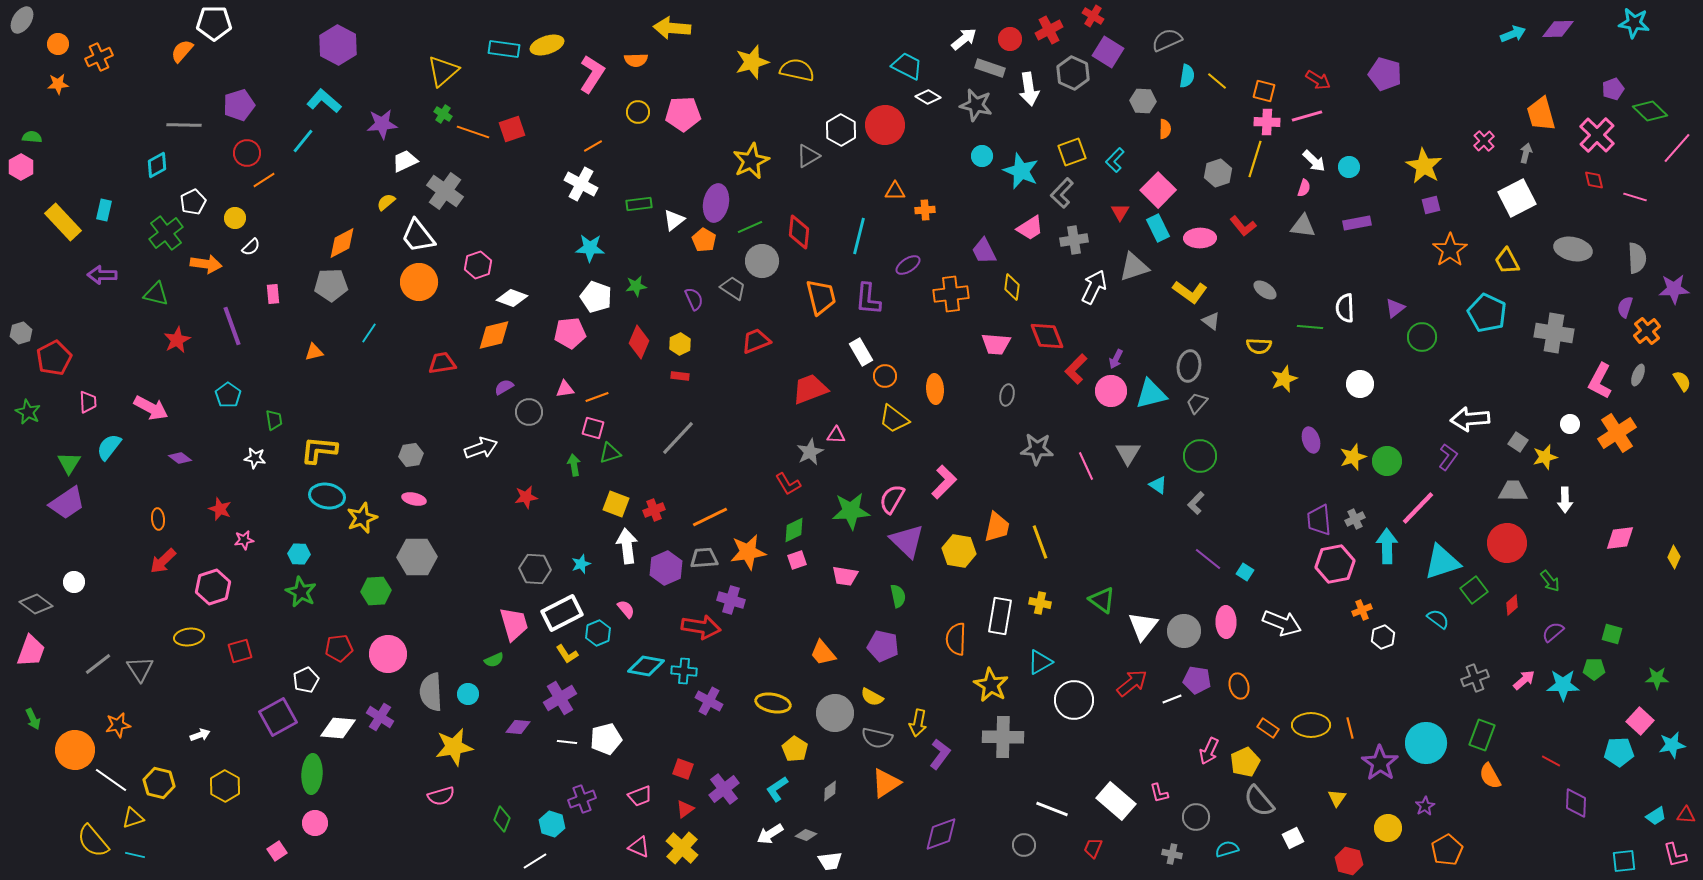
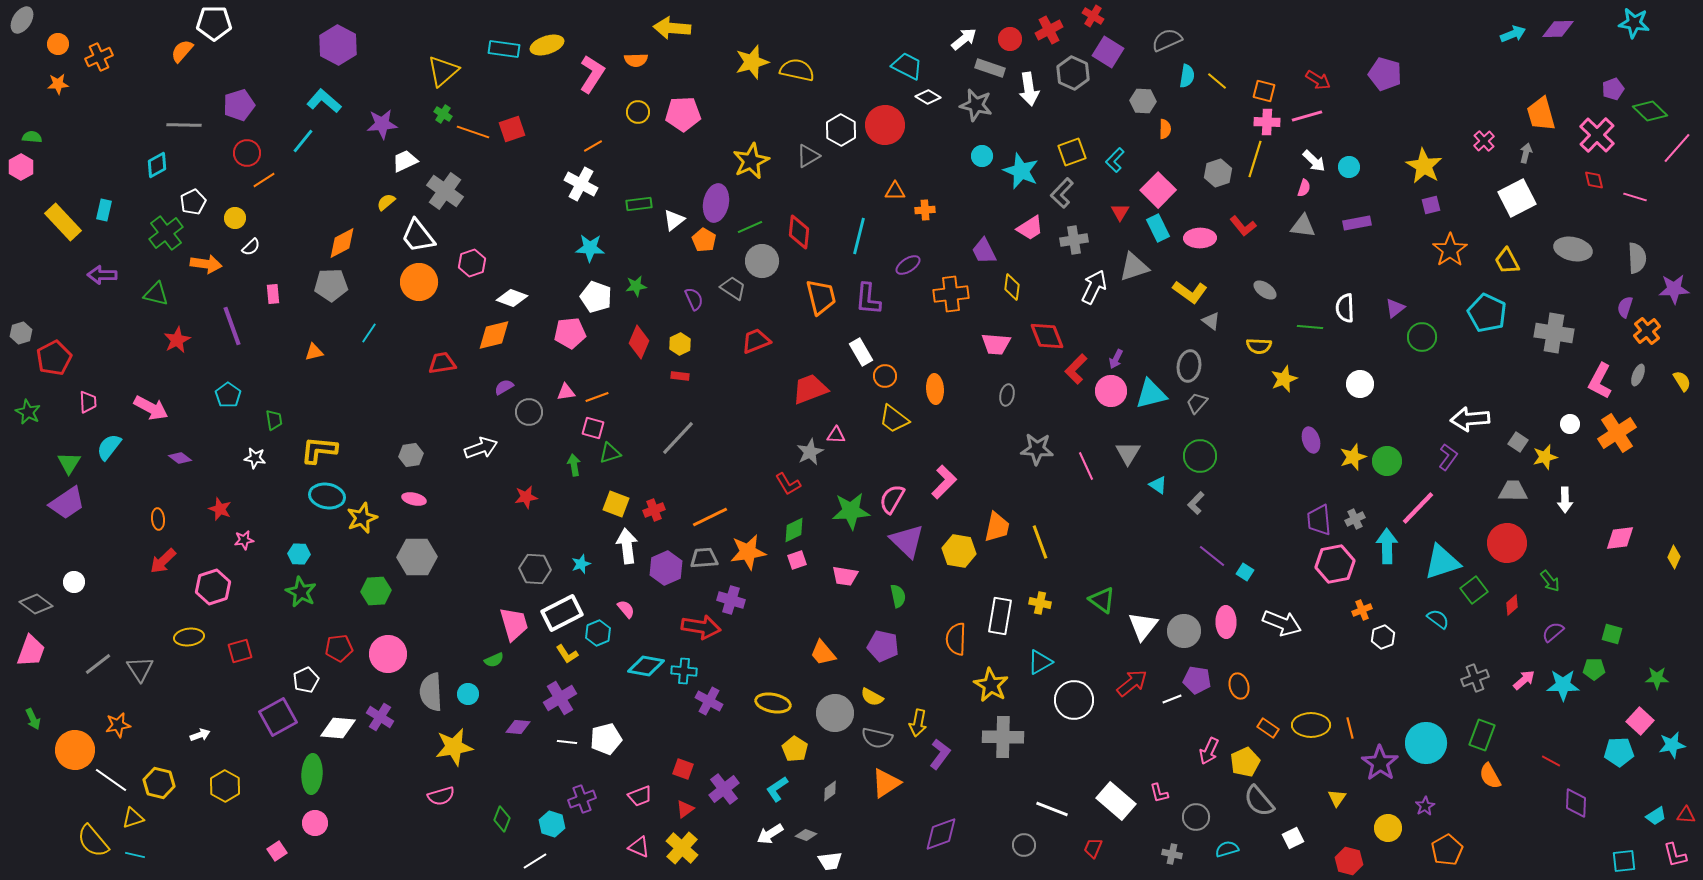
pink hexagon at (478, 265): moved 6 px left, 2 px up
pink triangle at (565, 389): moved 1 px right, 3 px down
purple line at (1208, 559): moved 4 px right, 3 px up
